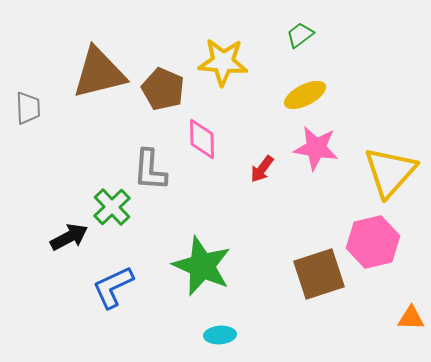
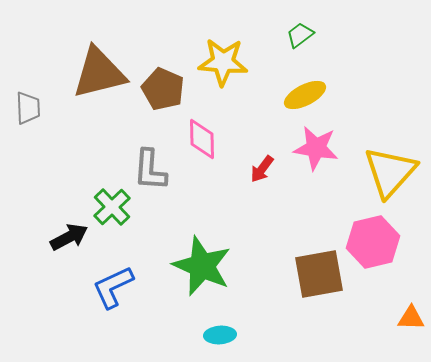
brown square: rotated 8 degrees clockwise
